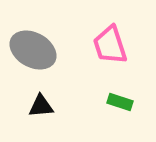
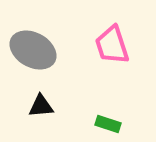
pink trapezoid: moved 2 px right
green rectangle: moved 12 px left, 22 px down
